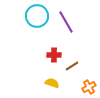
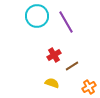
red cross: rotated 32 degrees counterclockwise
